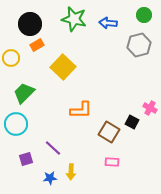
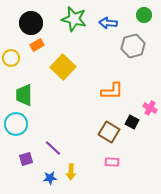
black circle: moved 1 px right, 1 px up
gray hexagon: moved 6 px left, 1 px down
green trapezoid: moved 2 px down; rotated 45 degrees counterclockwise
orange L-shape: moved 31 px right, 19 px up
